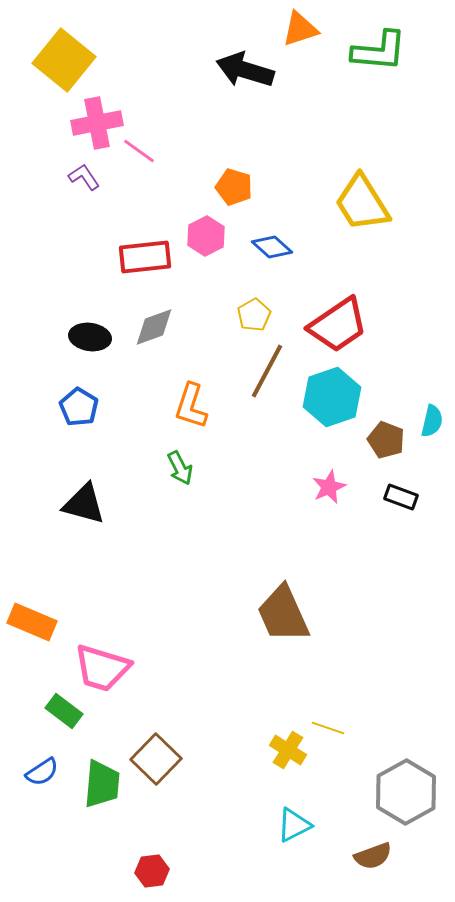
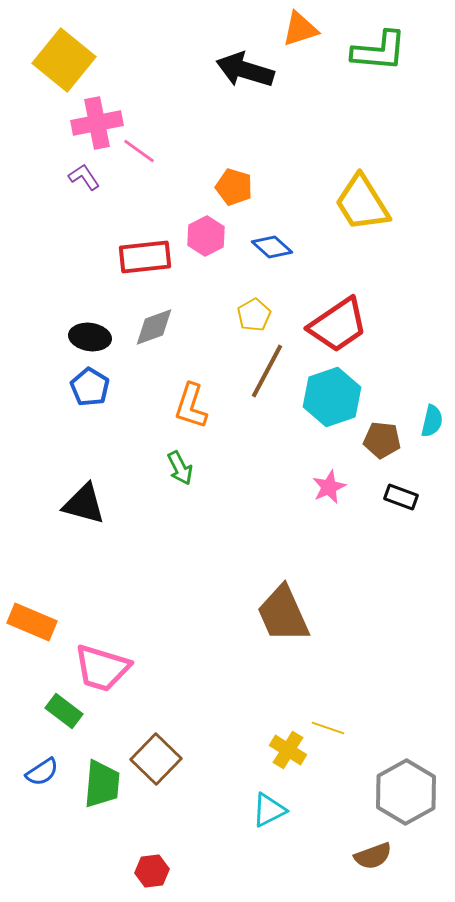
blue pentagon: moved 11 px right, 20 px up
brown pentagon: moved 4 px left; rotated 15 degrees counterclockwise
cyan triangle: moved 25 px left, 15 px up
